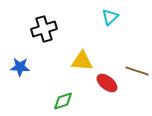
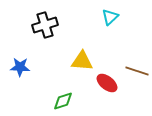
black cross: moved 1 px right, 4 px up
